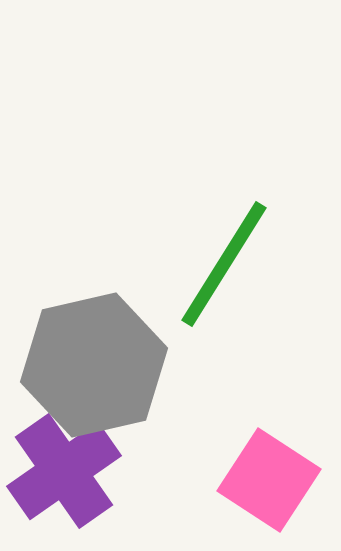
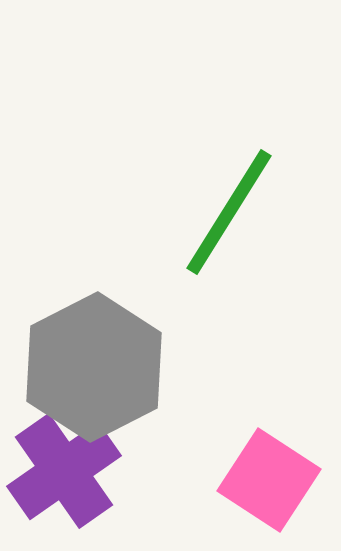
green line: moved 5 px right, 52 px up
gray hexagon: moved 2 px down; rotated 14 degrees counterclockwise
